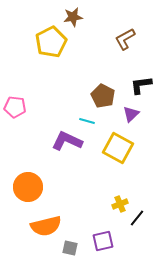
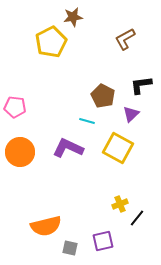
purple L-shape: moved 1 px right, 7 px down
orange circle: moved 8 px left, 35 px up
